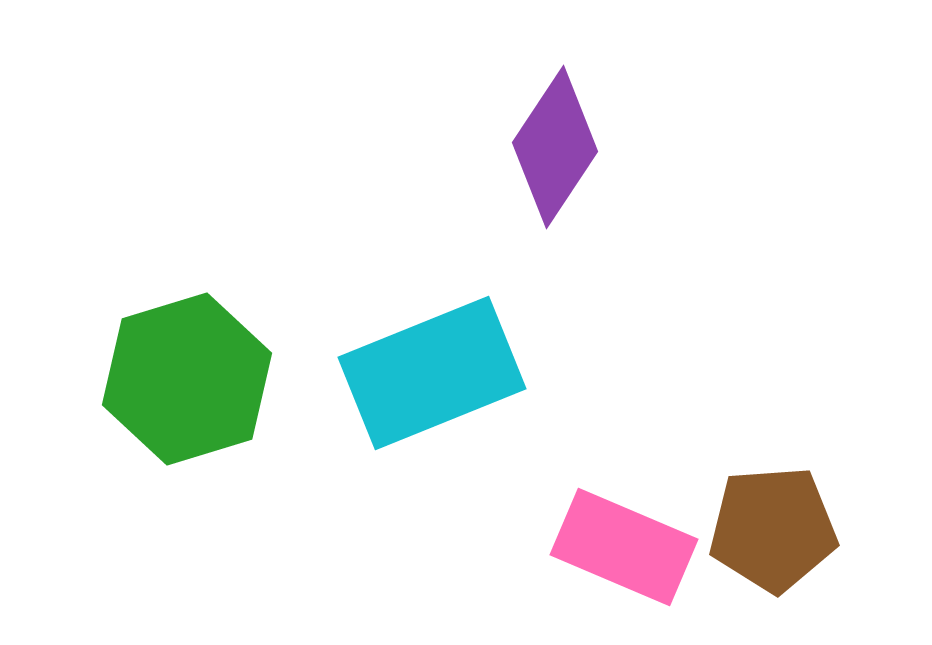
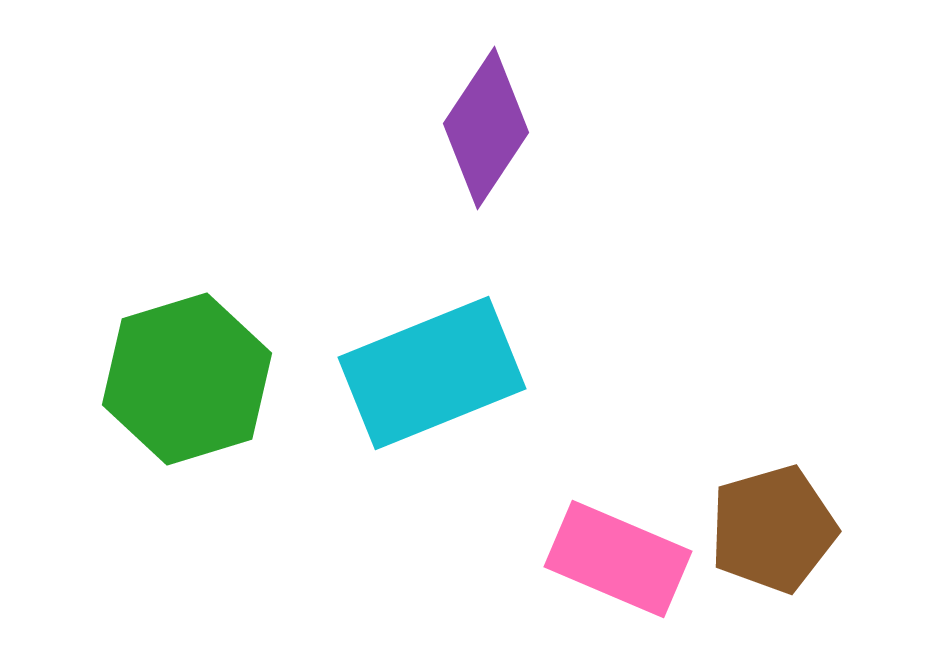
purple diamond: moved 69 px left, 19 px up
brown pentagon: rotated 12 degrees counterclockwise
pink rectangle: moved 6 px left, 12 px down
